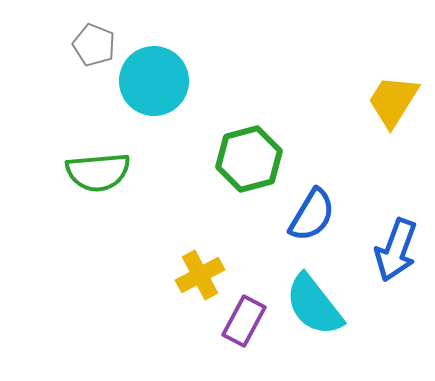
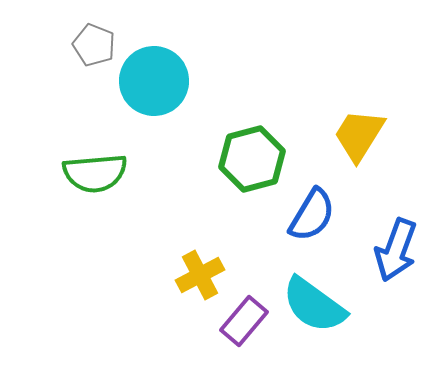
yellow trapezoid: moved 34 px left, 34 px down
green hexagon: moved 3 px right
green semicircle: moved 3 px left, 1 px down
cyan semicircle: rotated 16 degrees counterclockwise
purple rectangle: rotated 12 degrees clockwise
